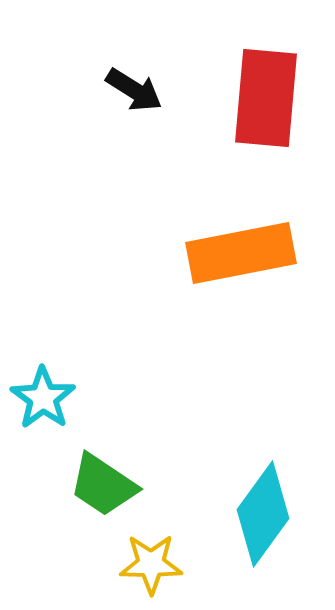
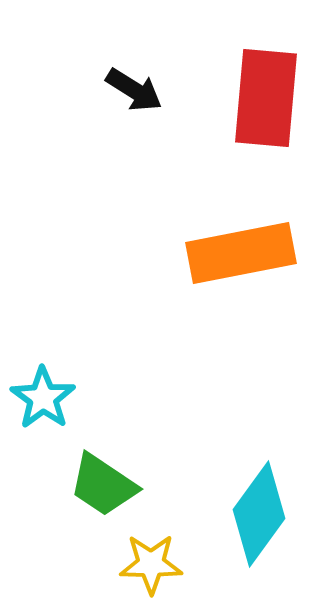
cyan diamond: moved 4 px left
